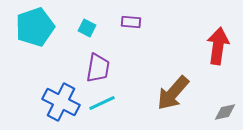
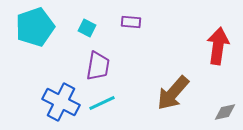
purple trapezoid: moved 2 px up
